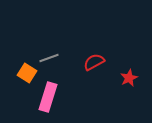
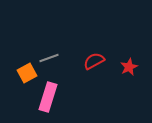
red semicircle: moved 1 px up
orange square: rotated 30 degrees clockwise
red star: moved 11 px up
